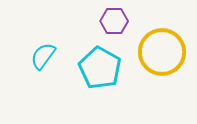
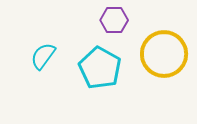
purple hexagon: moved 1 px up
yellow circle: moved 2 px right, 2 px down
